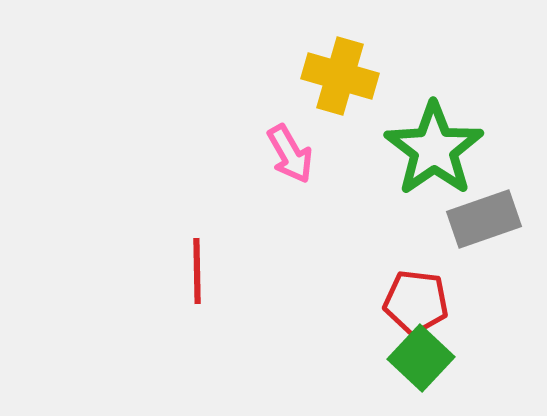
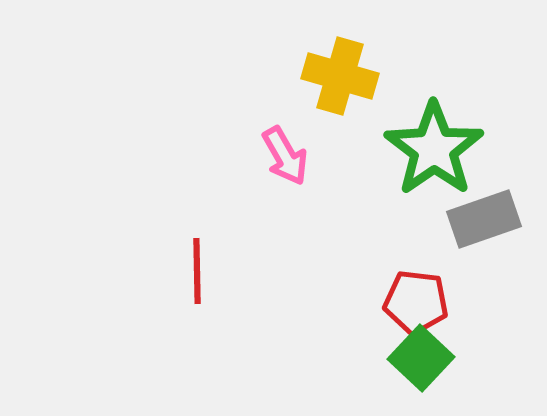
pink arrow: moved 5 px left, 2 px down
